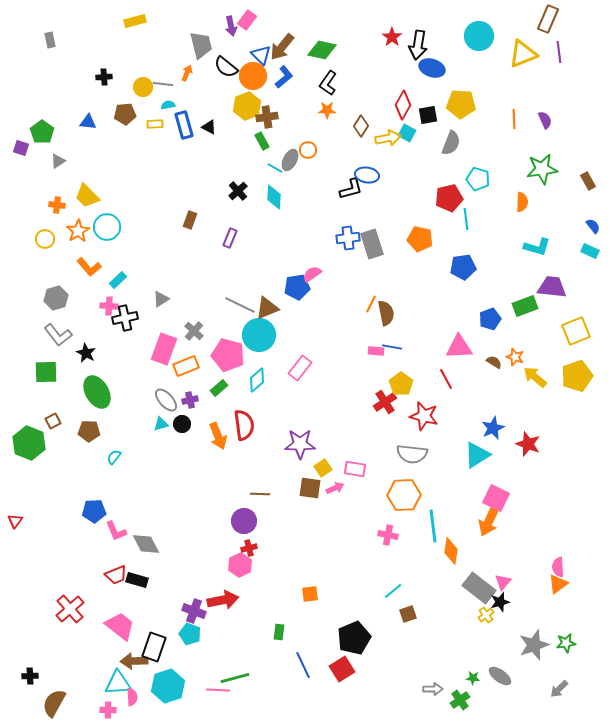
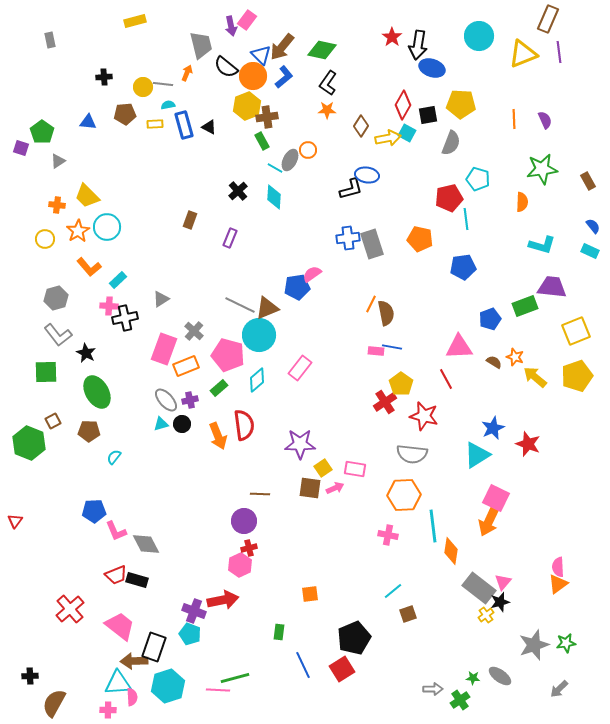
cyan L-shape at (537, 247): moved 5 px right, 2 px up
